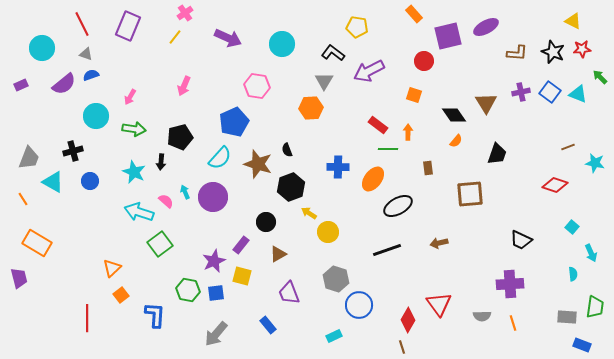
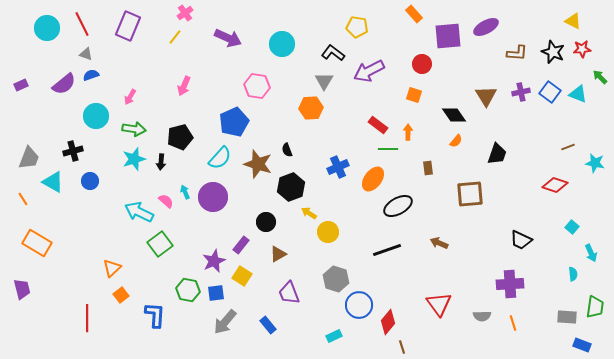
purple square at (448, 36): rotated 8 degrees clockwise
cyan circle at (42, 48): moved 5 px right, 20 px up
red circle at (424, 61): moved 2 px left, 3 px down
brown triangle at (486, 103): moved 7 px up
blue cross at (338, 167): rotated 25 degrees counterclockwise
cyan star at (134, 172): moved 13 px up; rotated 30 degrees clockwise
cyan arrow at (139, 212): rotated 8 degrees clockwise
brown arrow at (439, 243): rotated 36 degrees clockwise
yellow square at (242, 276): rotated 18 degrees clockwise
purple trapezoid at (19, 278): moved 3 px right, 11 px down
red diamond at (408, 320): moved 20 px left, 2 px down; rotated 10 degrees clockwise
gray arrow at (216, 334): moved 9 px right, 12 px up
